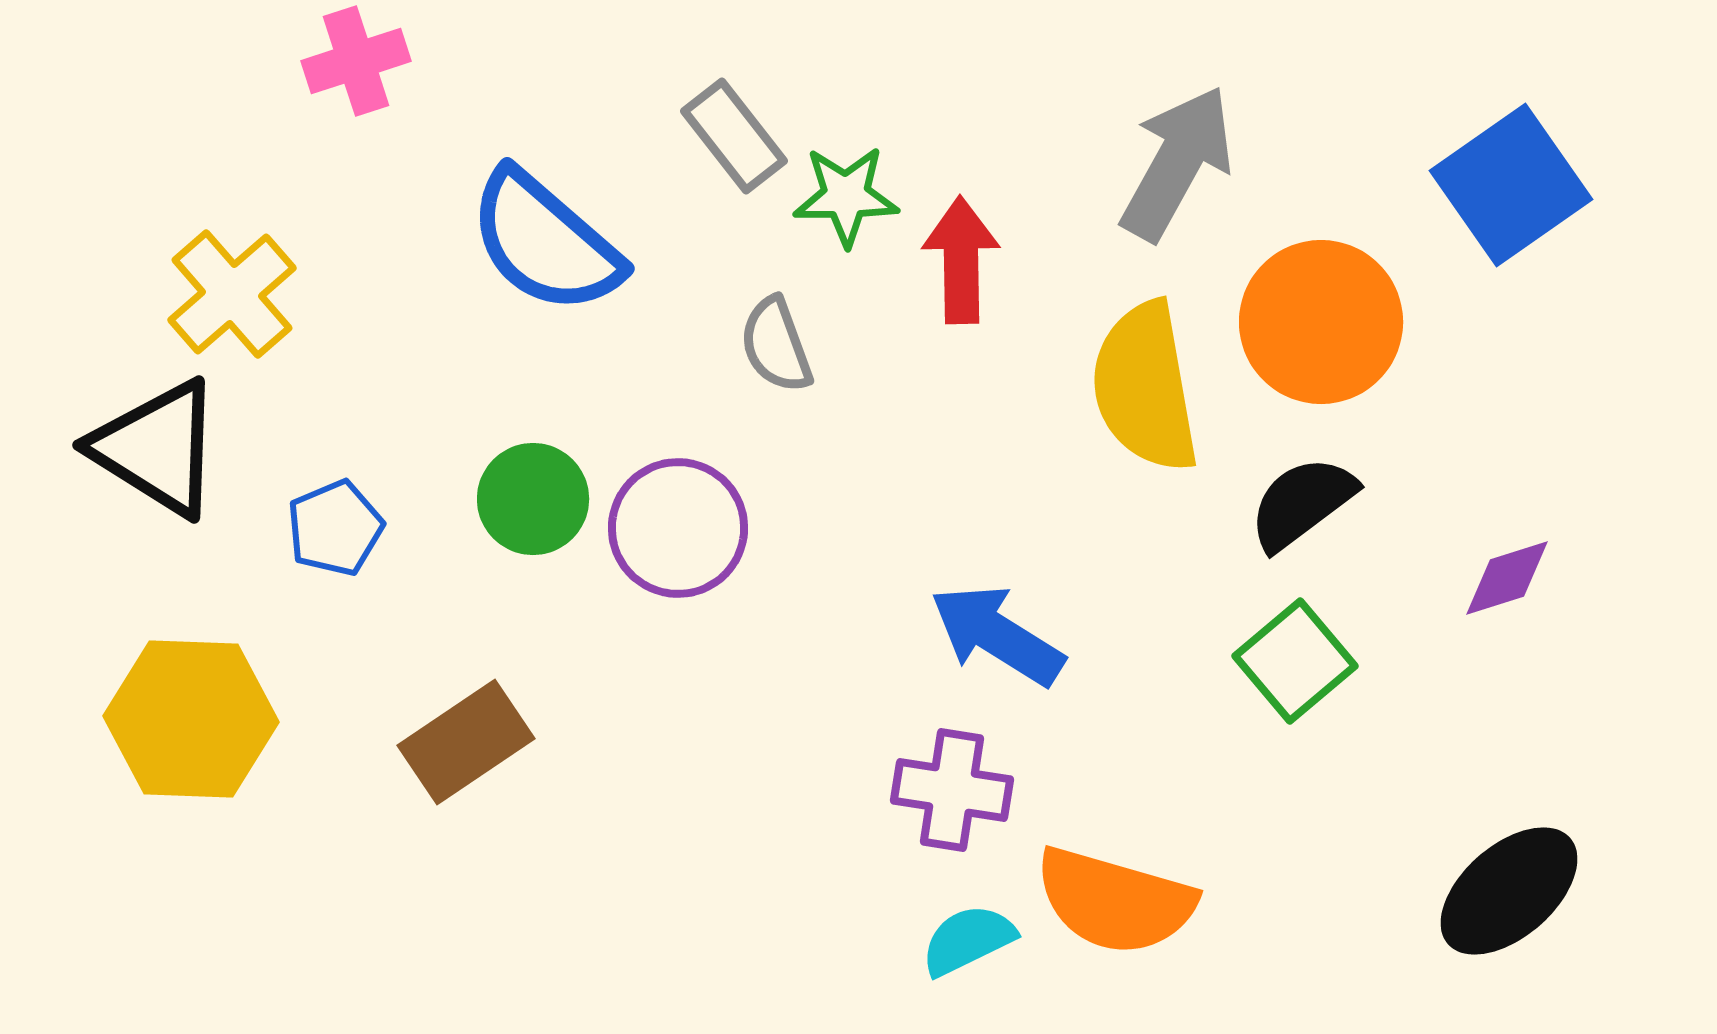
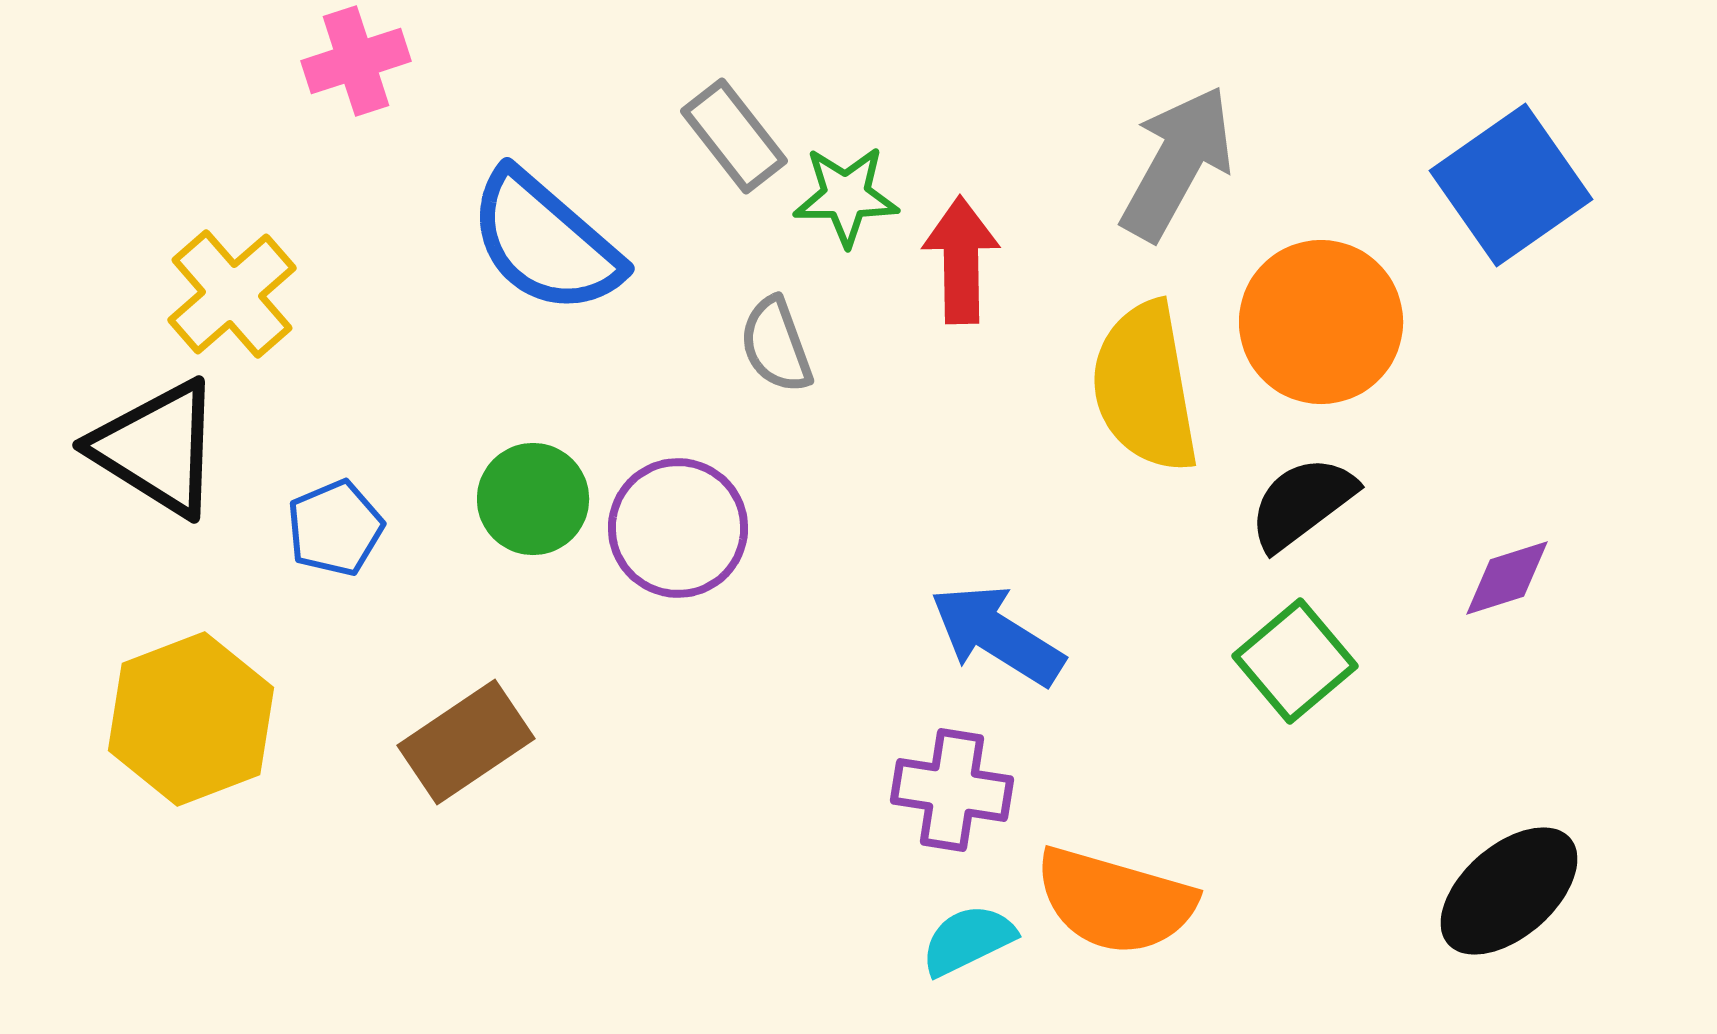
yellow hexagon: rotated 23 degrees counterclockwise
